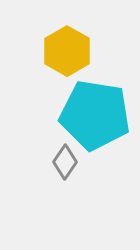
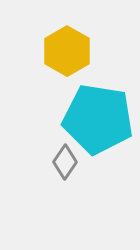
cyan pentagon: moved 3 px right, 4 px down
